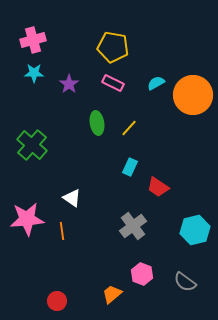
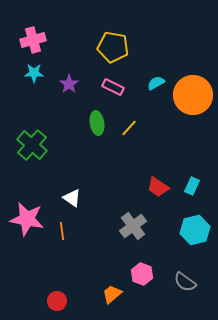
pink rectangle: moved 4 px down
cyan rectangle: moved 62 px right, 19 px down
pink star: rotated 16 degrees clockwise
